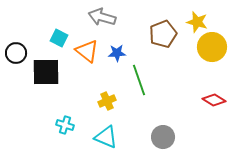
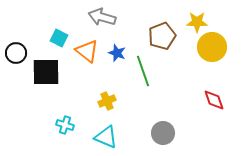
yellow star: rotated 15 degrees counterclockwise
brown pentagon: moved 1 px left, 2 px down
blue star: rotated 24 degrees clockwise
green line: moved 4 px right, 9 px up
red diamond: rotated 40 degrees clockwise
gray circle: moved 4 px up
